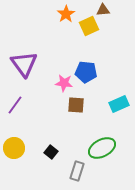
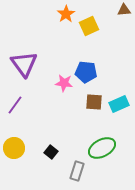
brown triangle: moved 21 px right
brown square: moved 18 px right, 3 px up
